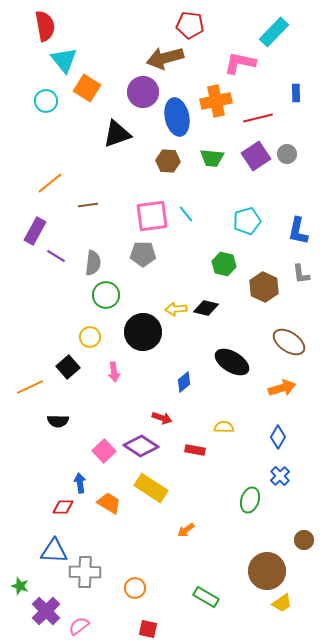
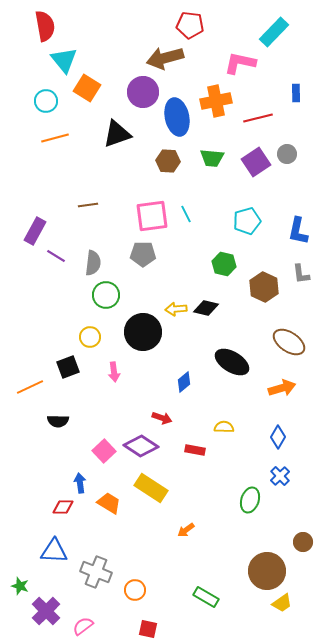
purple square at (256, 156): moved 6 px down
orange line at (50, 183): moved 5 px right, 45 px up; rotated 24 degrees clockwise
cyan line at (186, 214): rotated 12 degrees clockwise
black square at (68, 367): rotated 20 degrees clockwise
brown circle at (304, 540): moved 1 px left, 2 px down
gray cross at (85, 572): moved 11 px right; rotated 20 degrees clockwise
orange circle at (135, 588): moved 2 px down
pink semicircle at (79, 626): moved 4 px right
